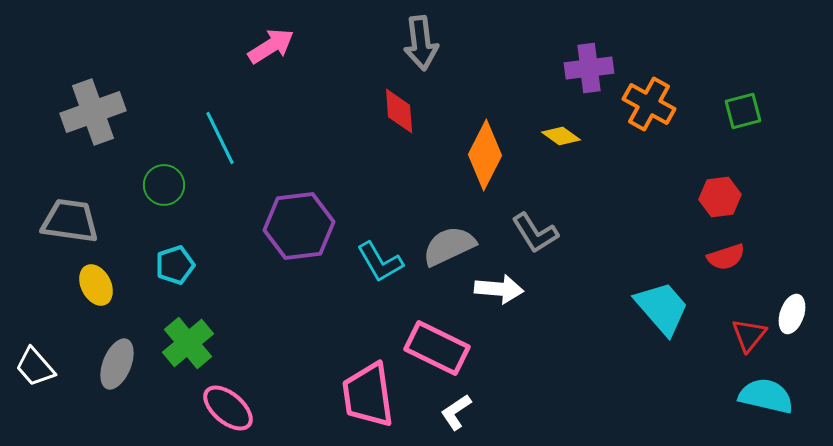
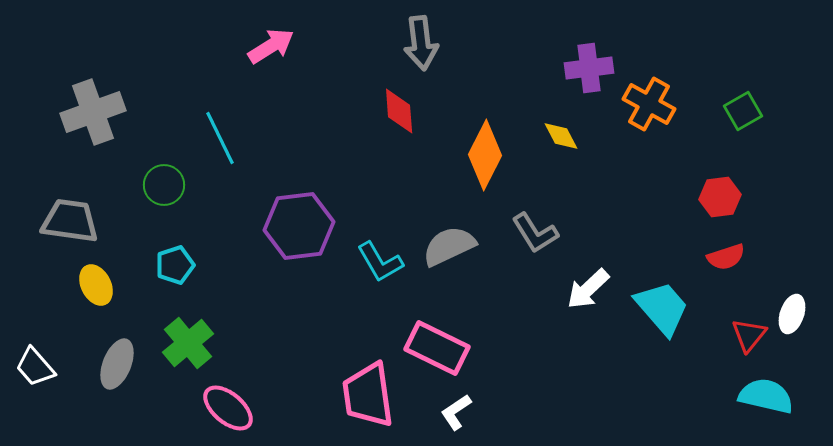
green square: rotated 15 degrees counterclockwise
yellow diamond: rotated 27 degrees clockwise
white arrow: moved 89 px right; rotated 132 degrees clockwise
